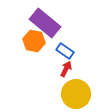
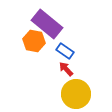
purple rectangle: moved 2 px right, 1 px down
red arrow: rotated 70 degrees counterclockwise
